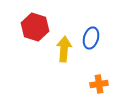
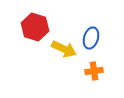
yellow arrow: rotated 110 degrees clockwise
orange cross: moved 5 px left, 13 px up
